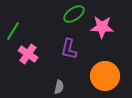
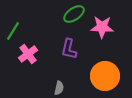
pink cross: rotated 18 degrees clockwise
gray semicircle: moved 1 px down
